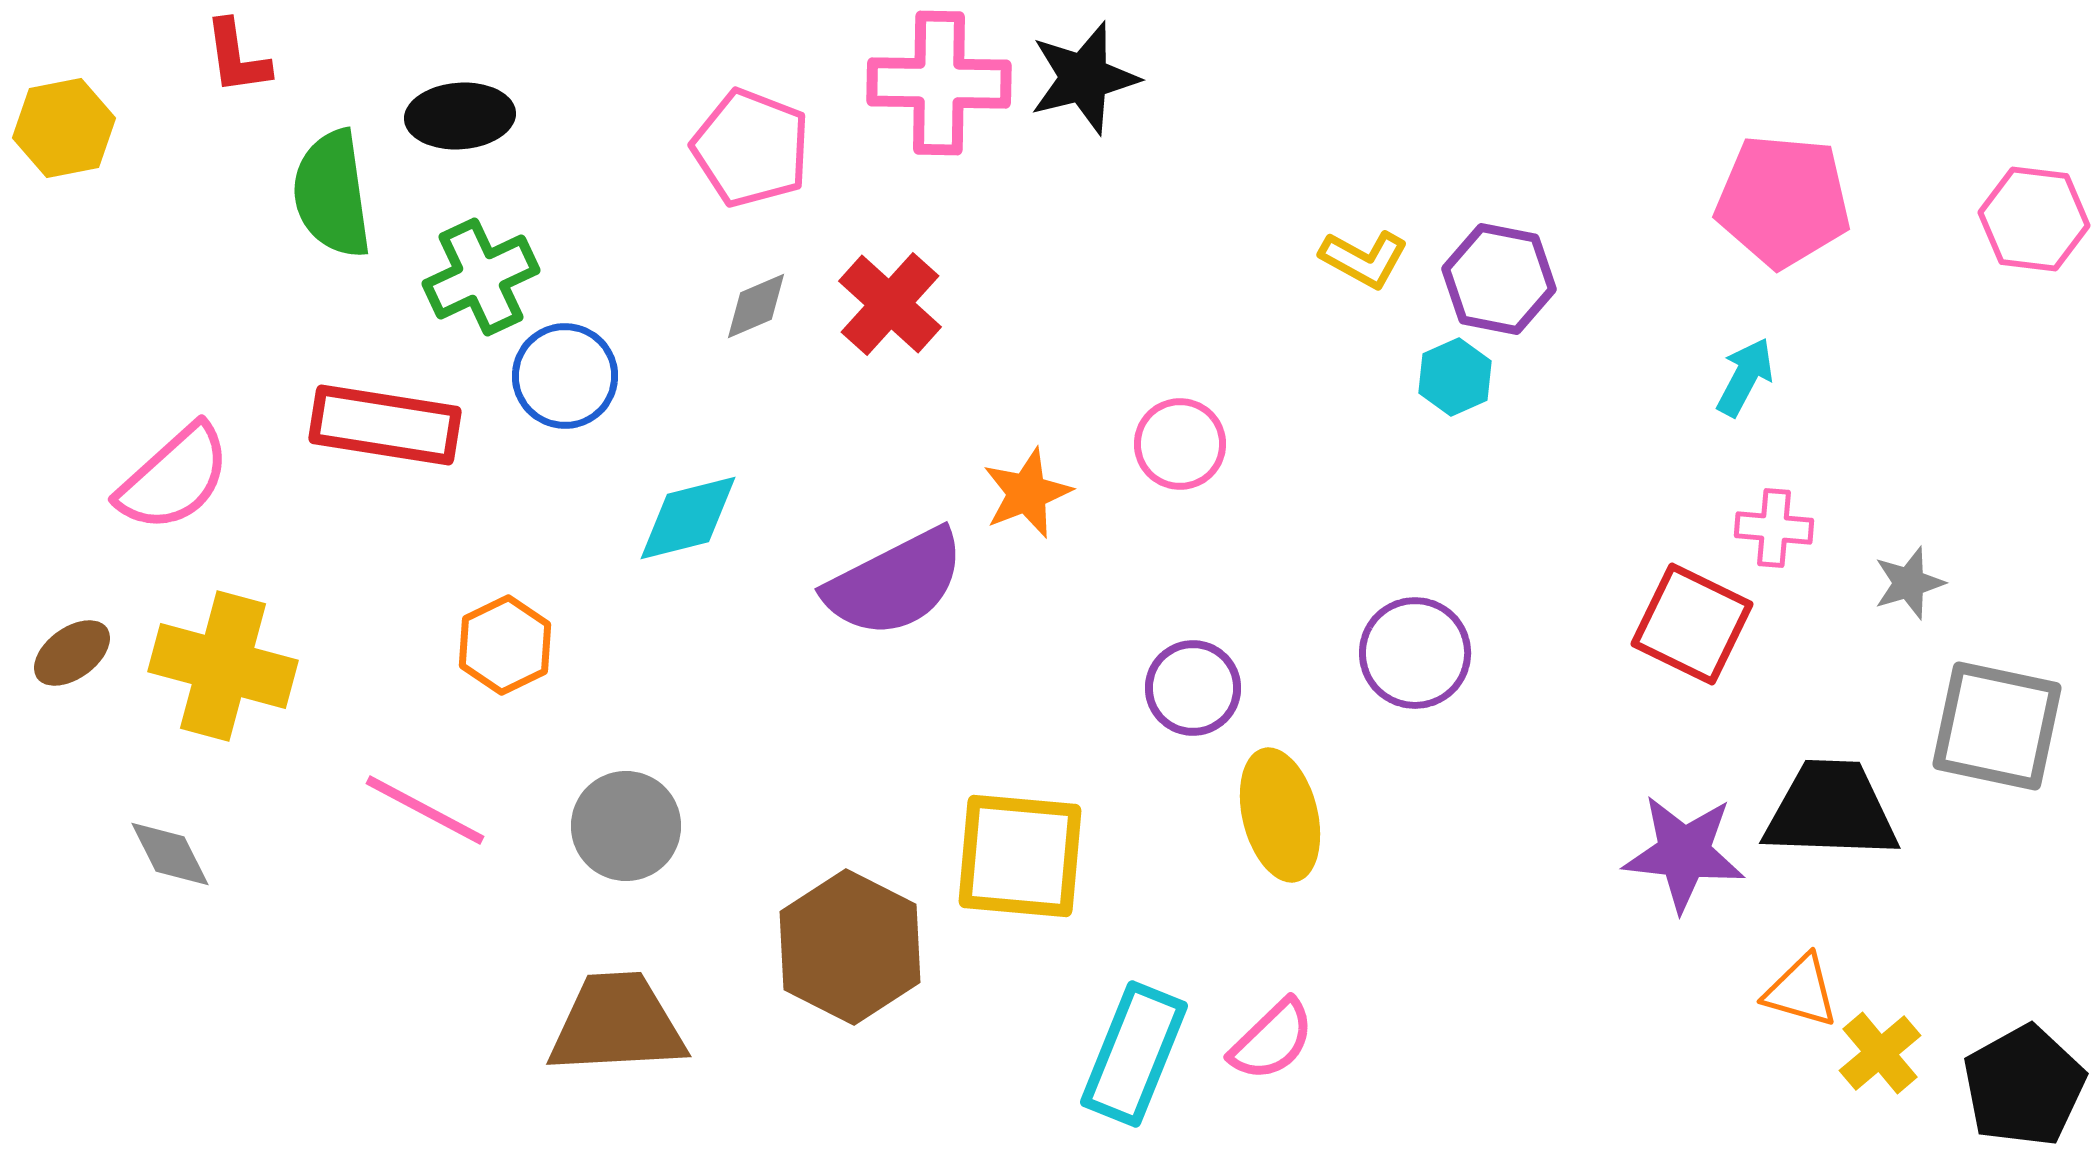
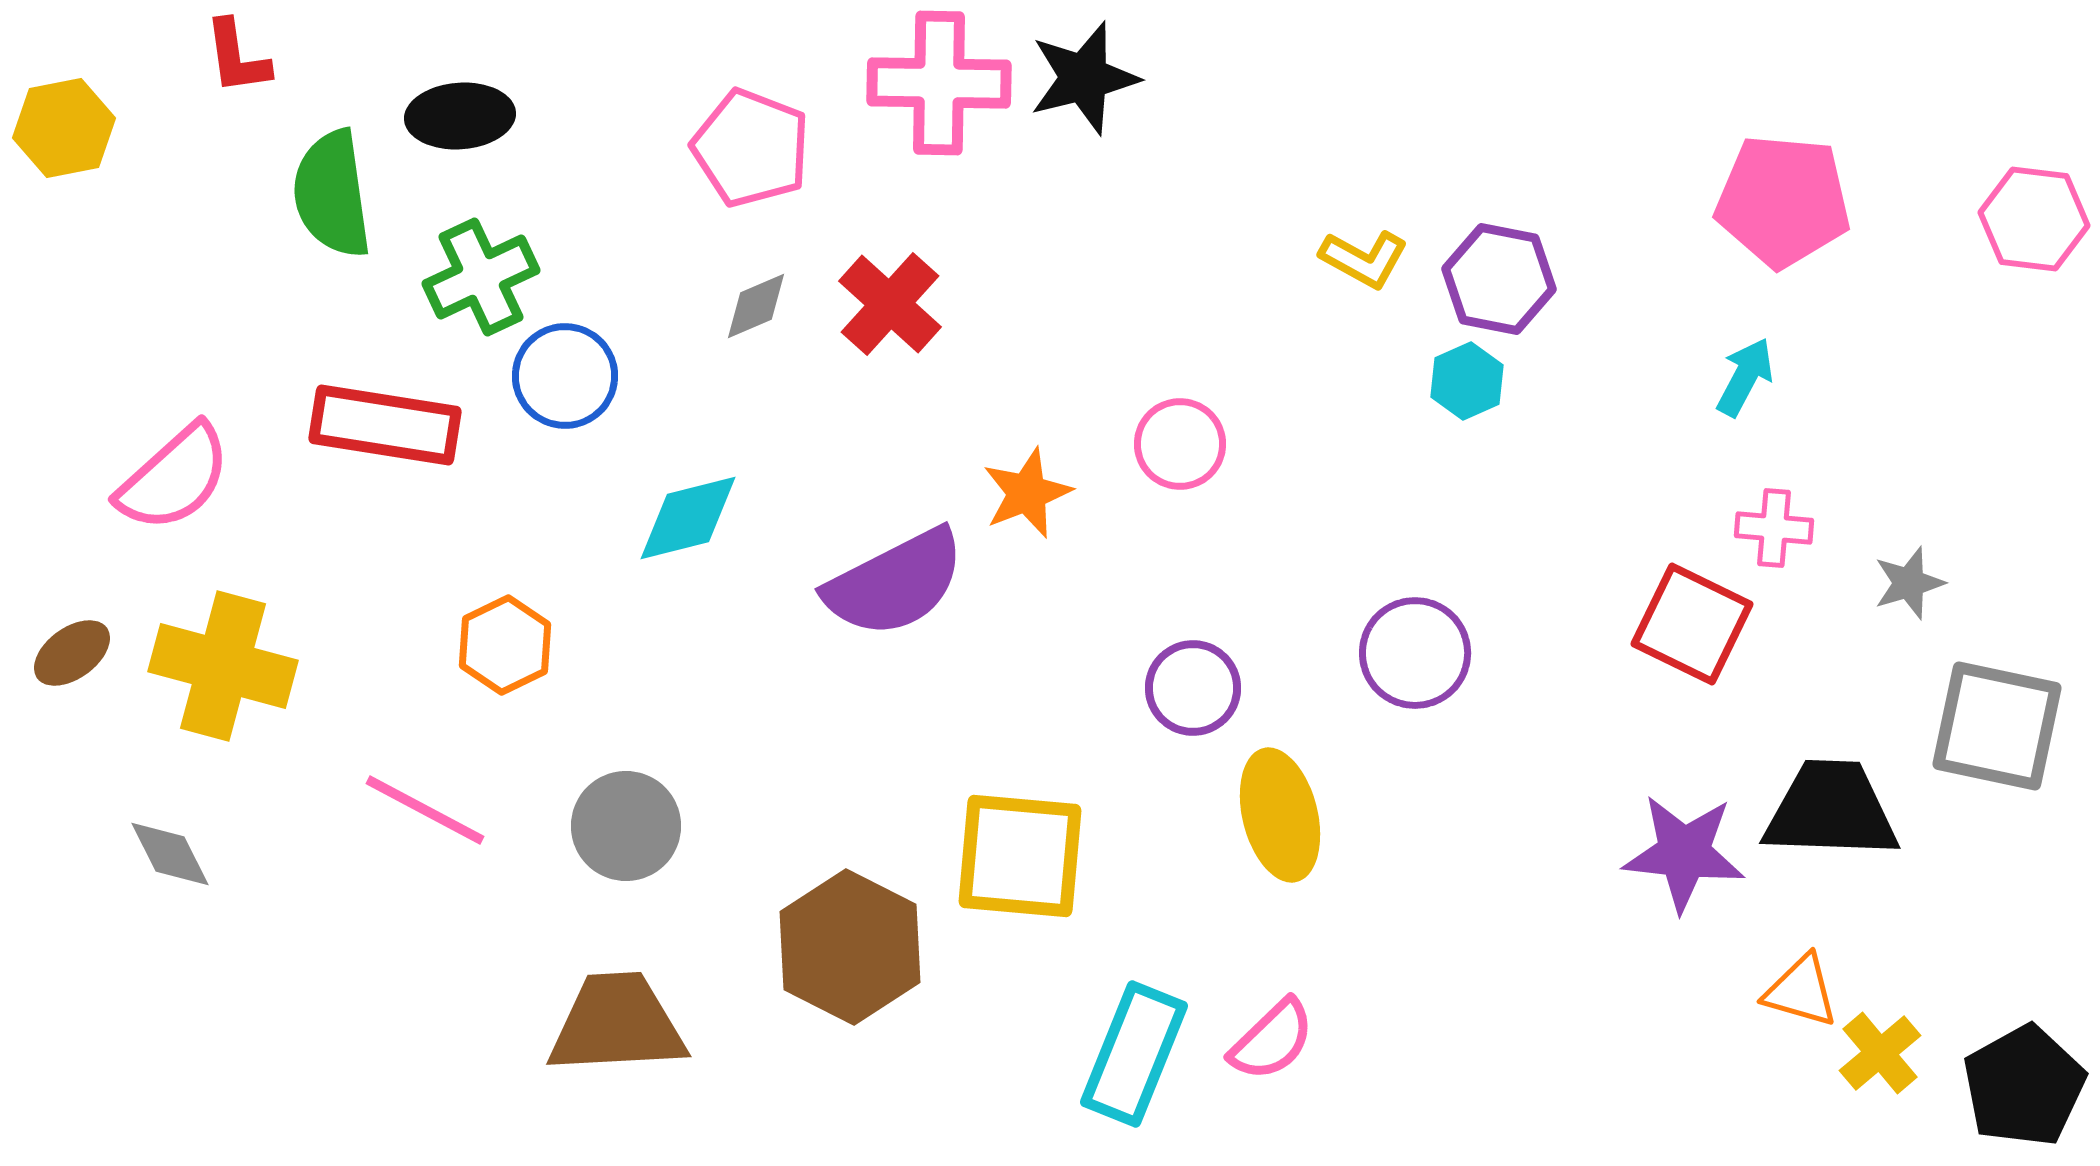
cyan hexagon at (1455, 377): moved 12 px right, 4 px down
